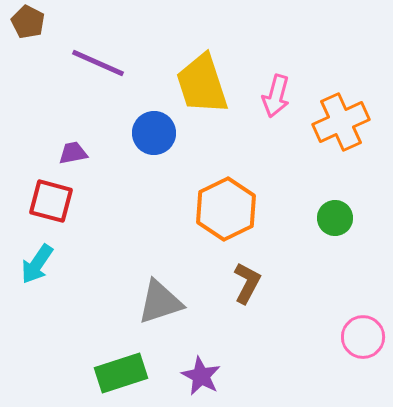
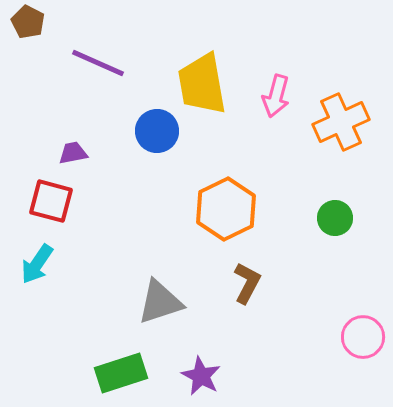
yellow trapezoid: rotated 8 degrees clockwise
blue circle: moved 3 px right, 2 px up
